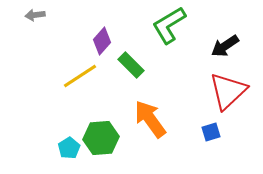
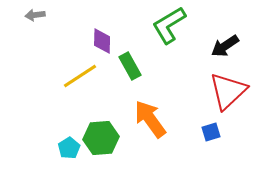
purple diamond: rotated 40 degrees counterclockwise
green rectangle: moved 1 px left, 1 px down; rotated 16 degrees clockwise
